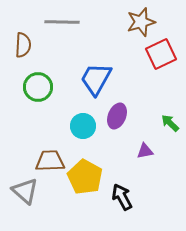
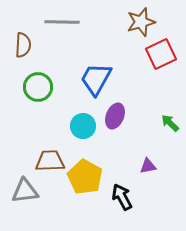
purple ellipse: moved 2 px left
purple triangle: moved 3 px right, 15 px down
gray triangle: rotated 48 degrees counterclockwise
